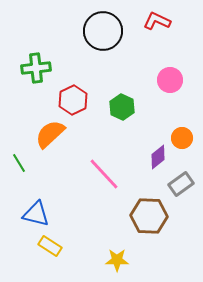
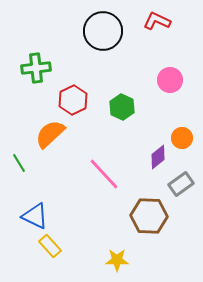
blue triangle: moved 1 px left, 2 px down; rotated 12 degrees clockwise
yellow rectangle: rotated 15 degrees clockwise
